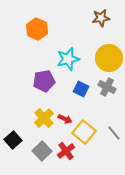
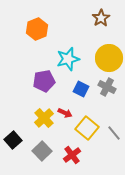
brown star: rotated 24 degrees counterclockwise
orange hexagon: rotated 15 degrees clockwise
red arrow: moved 6 px up
yellow square: moved 3 px right, 4 px up
red cross: moved 6 px right, 4 px down
